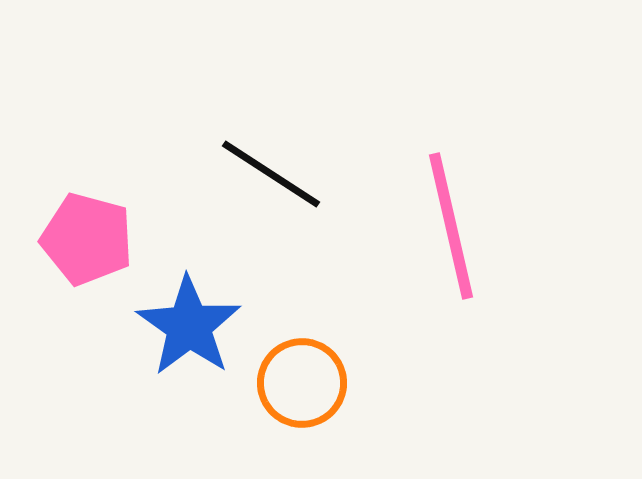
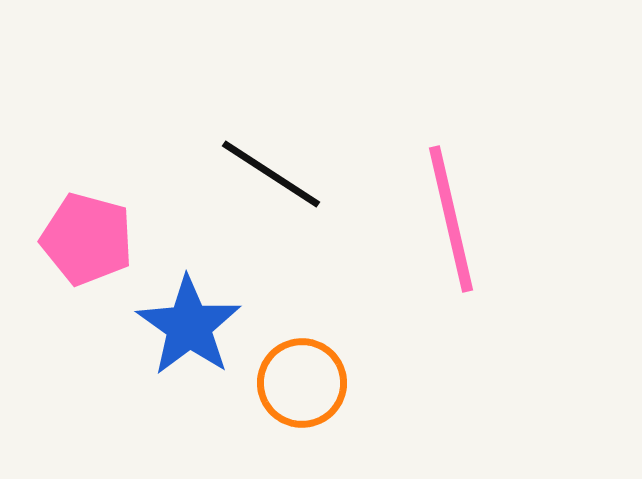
pink line: moved 7 px up
